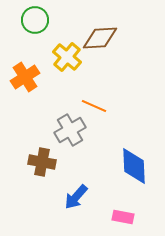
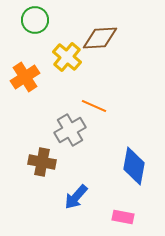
blue diamond: rotated 12 degrees clockwise
